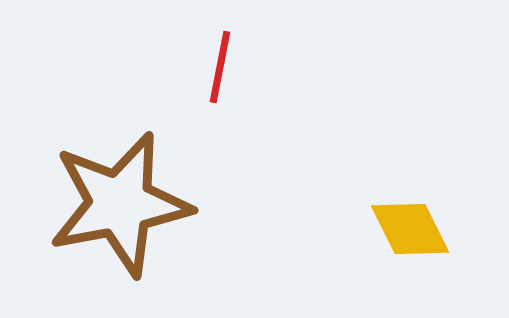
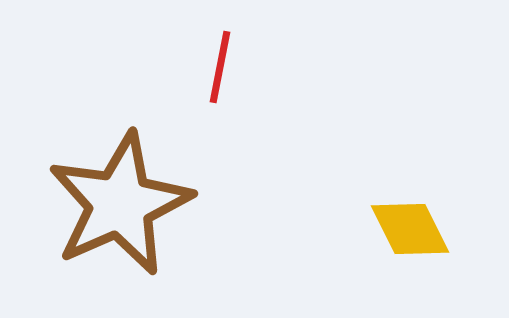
brown star: rotated 13 degrees counterclockwise
